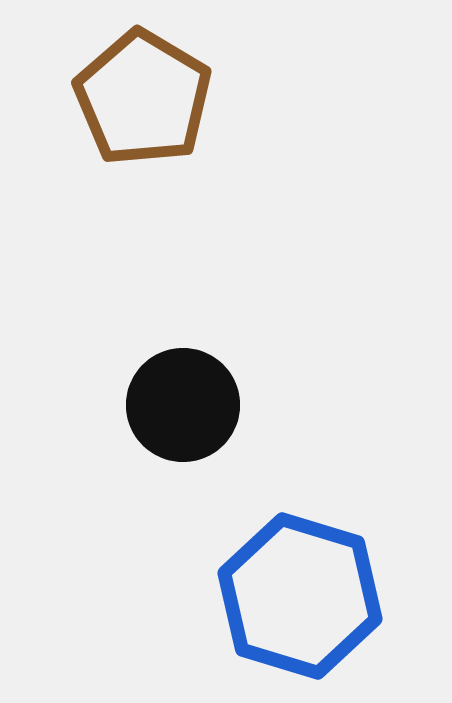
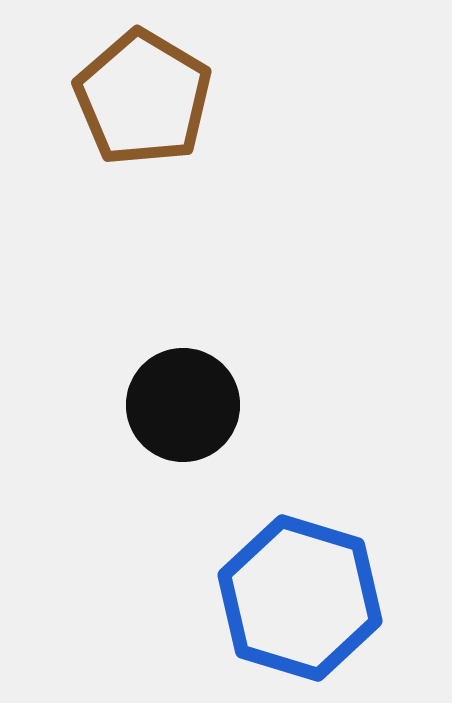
blue hexagon: moved 2 px down
